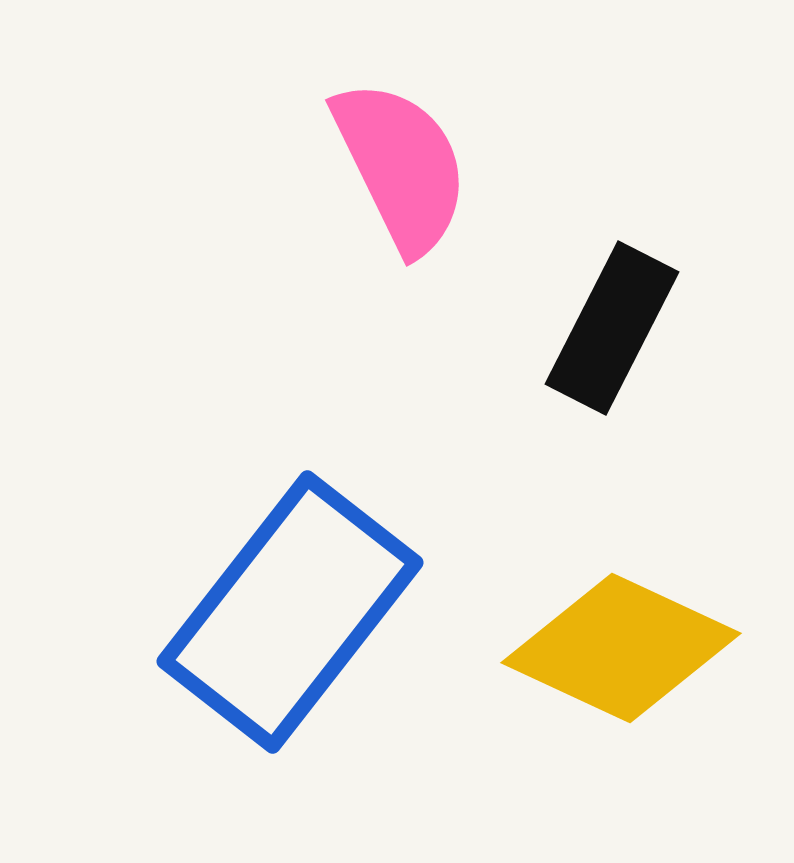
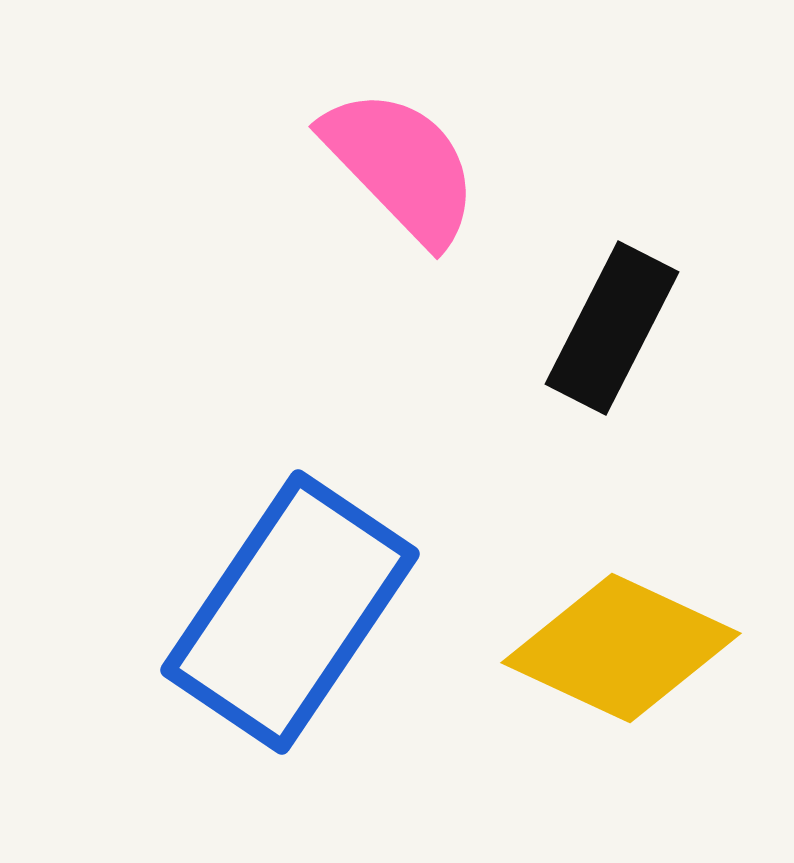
pink semicircle: rotated 18 degrees counterclockwise
blue rectangle: rotated 4 degrees counterclockwise
